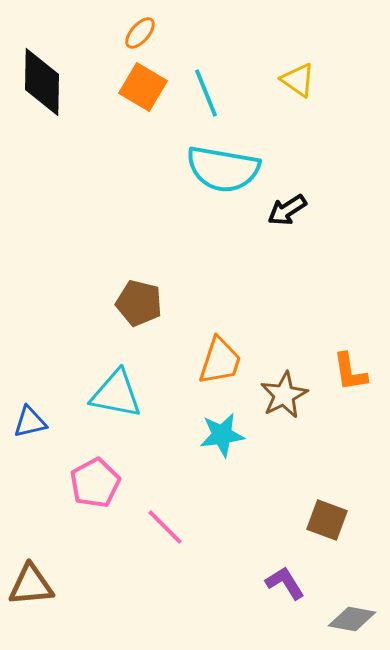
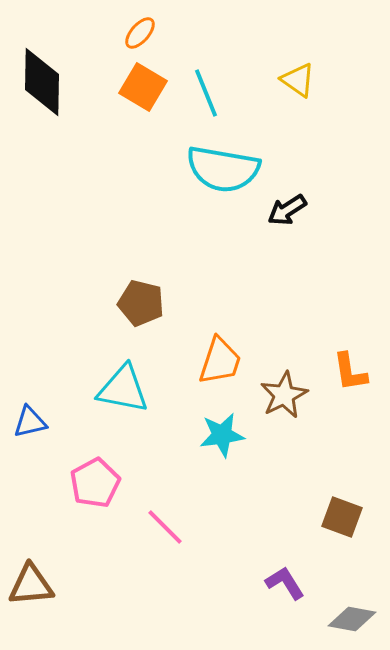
brown pentagon: moved 2 px right
cyan triangle: moved 7 px right, 5 px up
brown square: moved 15 px right, 3 px up
